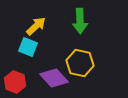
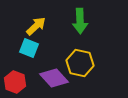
cyan square: moved 1 px right, 1 px down
